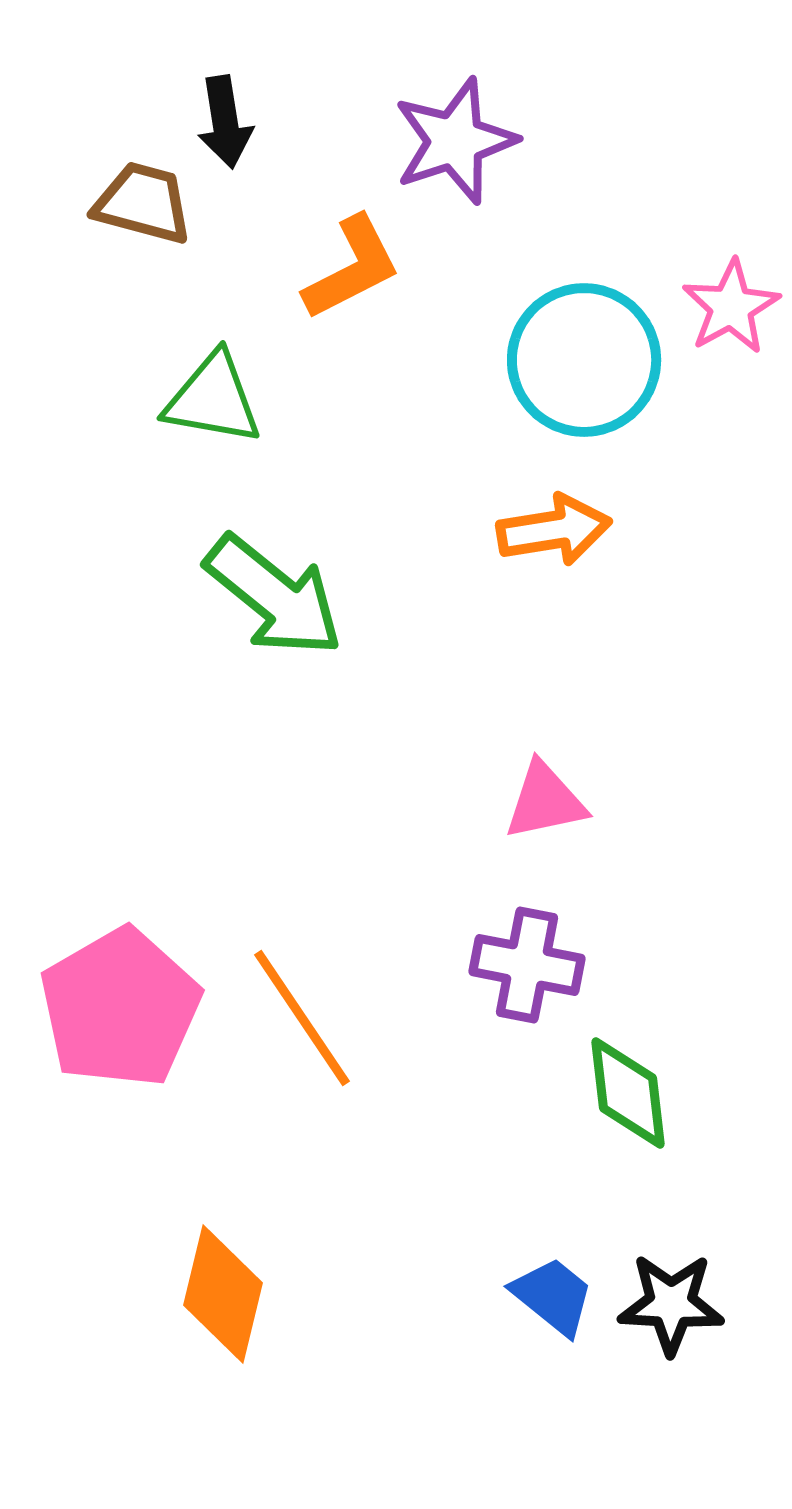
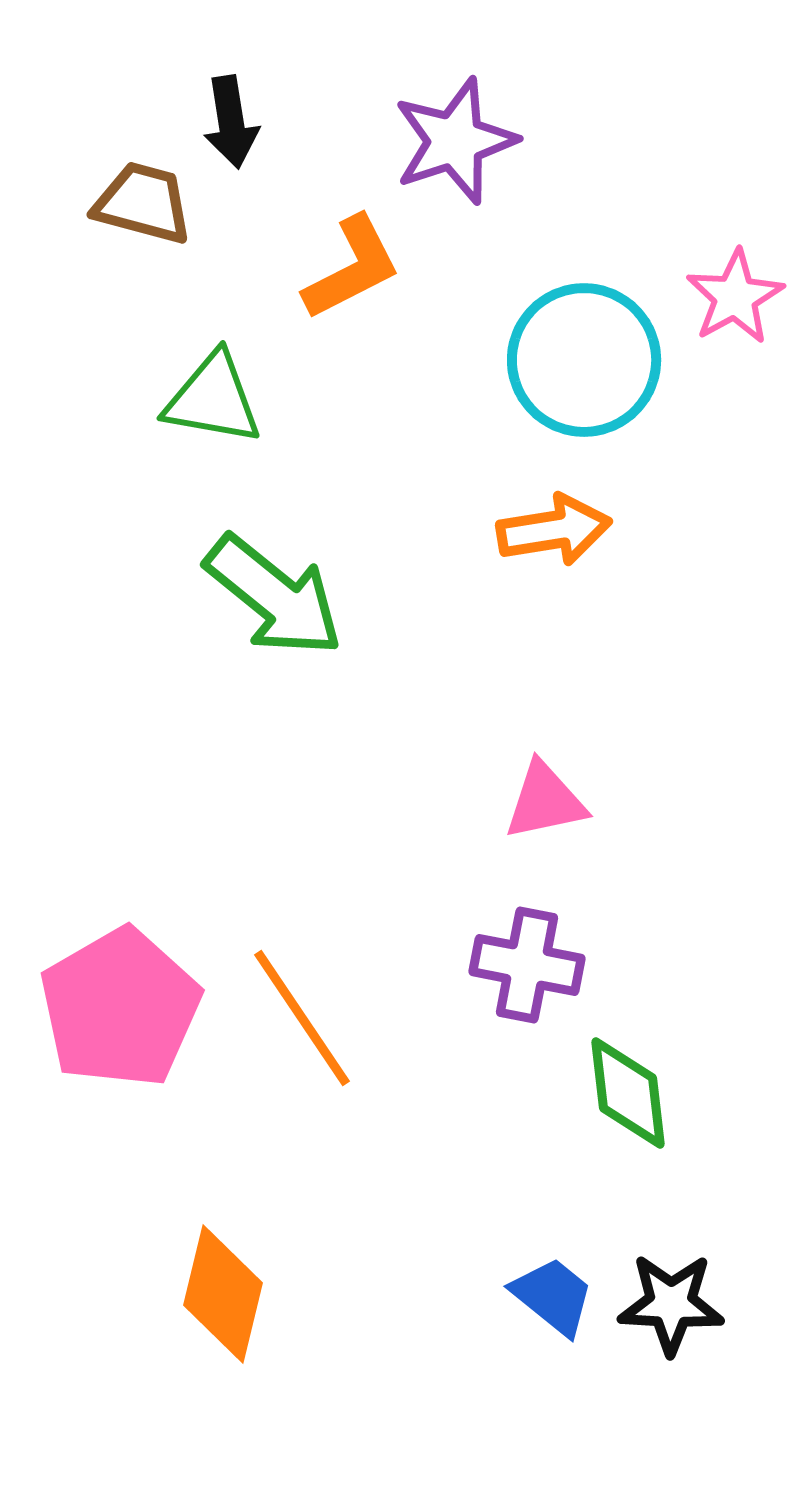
black arrow: moved 6 px right
pink star: moved 4 px right, 10 px up
